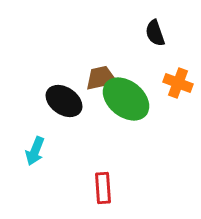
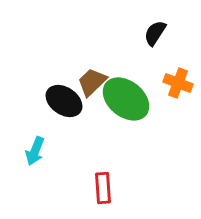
black semicircle: rotated 52 degrees clockwise
brown trapezoid: moved 9 px left, 4 px down; rotated 32 degrees counterclockwise
